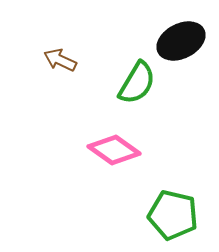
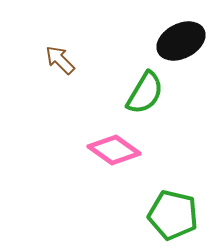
brown arrow: rotated 20 degrees clockwise
green semicircle: moved 8 px right, 10 px down
